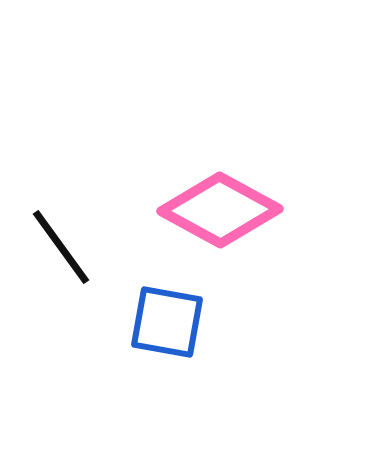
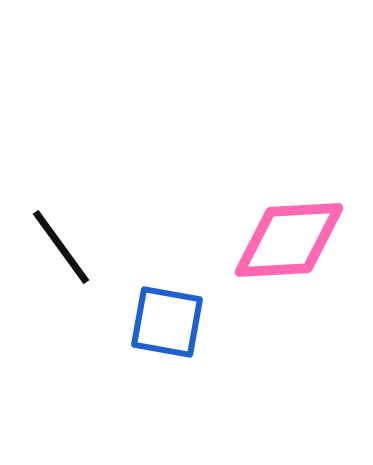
pink diamond: moved 69 px right, 30 px down; rotated 32 degrees counterclockwise
